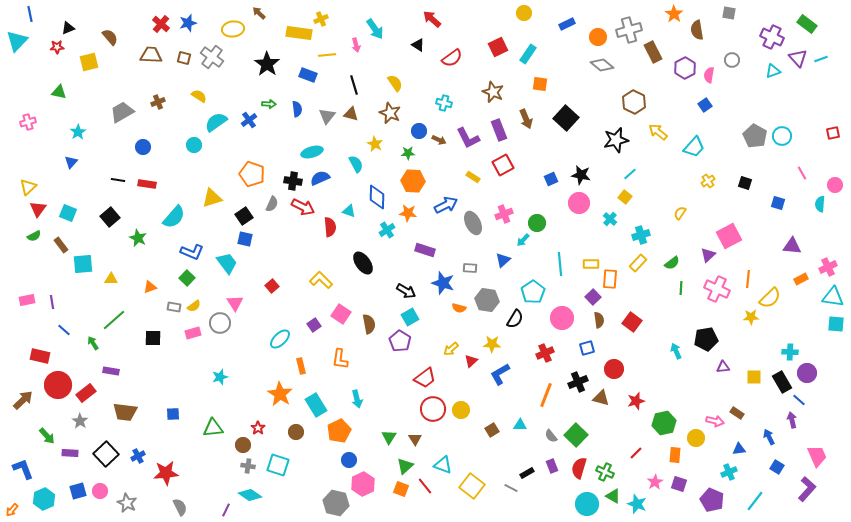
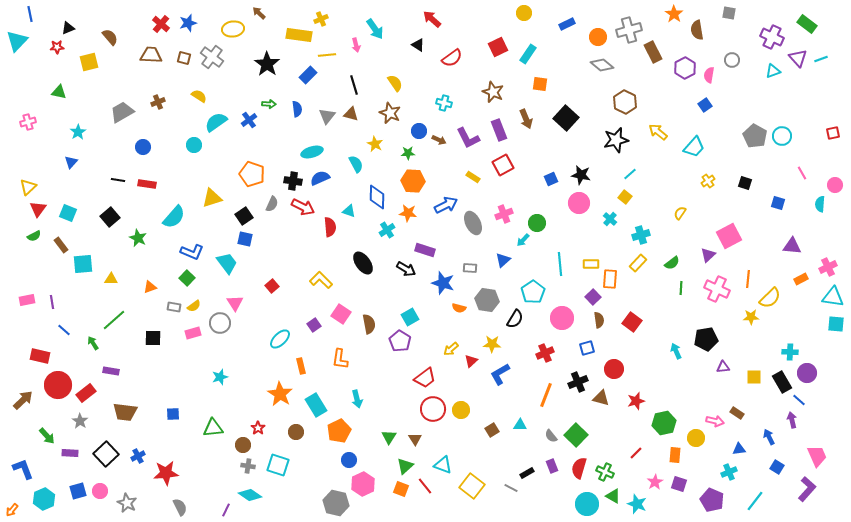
yellow rectangle at (299, 33): moved 2 px down
blue rectangle at (308, 75): rotated 66 degrees counterclockwise
brown hexagon at (634, 102): moved 9 px left
black arrow at (406, 291): moved 22 px up
